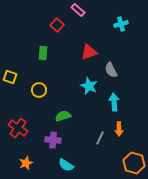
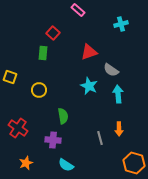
red square: moved 4 px left, 8 px down
gray semicircle: rotated 28 degrees counterclockwise
cyan arrow: moved 4 px right, 8 px up
green semicircle: rotated 98 degrees clockwise
gray line: rotated 40 degrees counterclockwise
